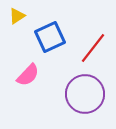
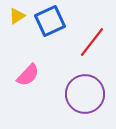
blue square: moved 16 px up
red line: moved 1 px left, 6 px up
